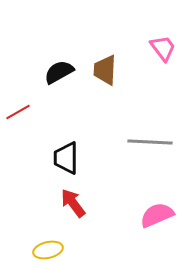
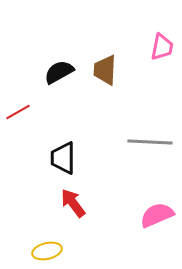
pink trapezoid: moved 1 px left, 1 px up; rotated 48 degrees clockwise
black trapezoid: moved 3 px left
yellow ellipse: moved 1 px left, 1 px down
